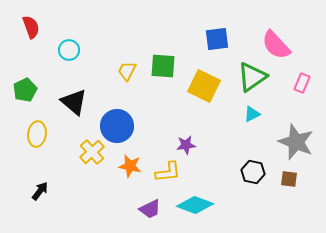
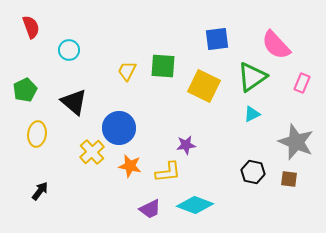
blue circle: moved 2 px right, 2 px down
